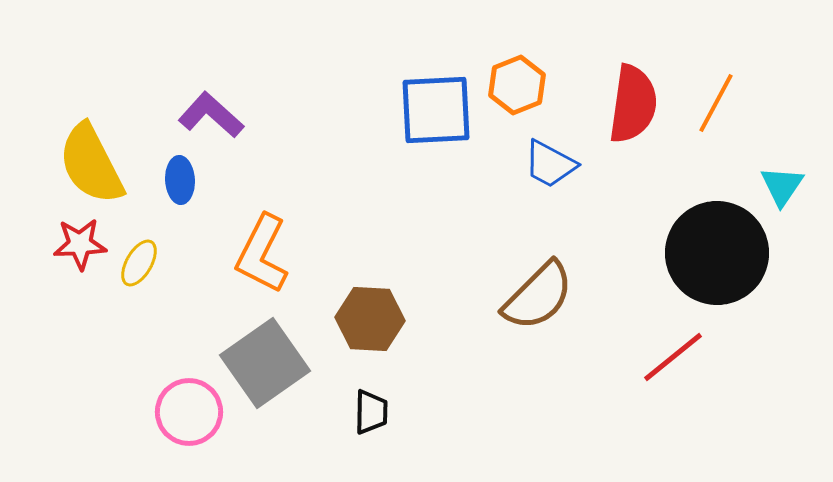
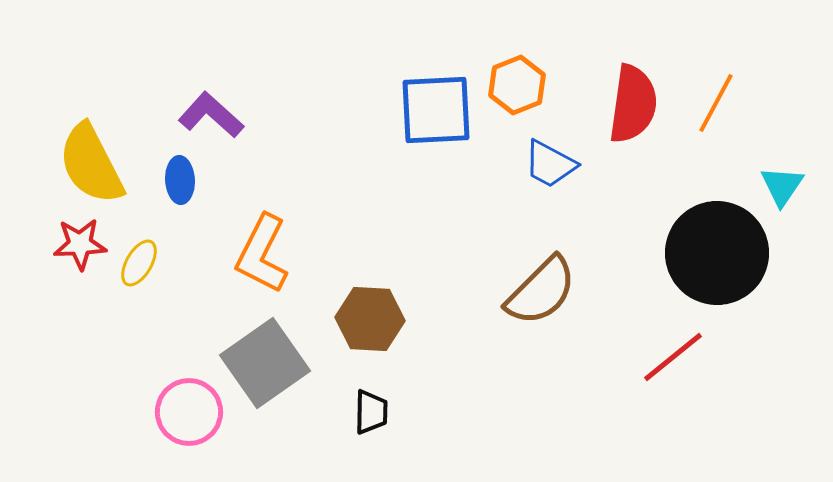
brown semicircle: moved 3 px right, 5 px up
